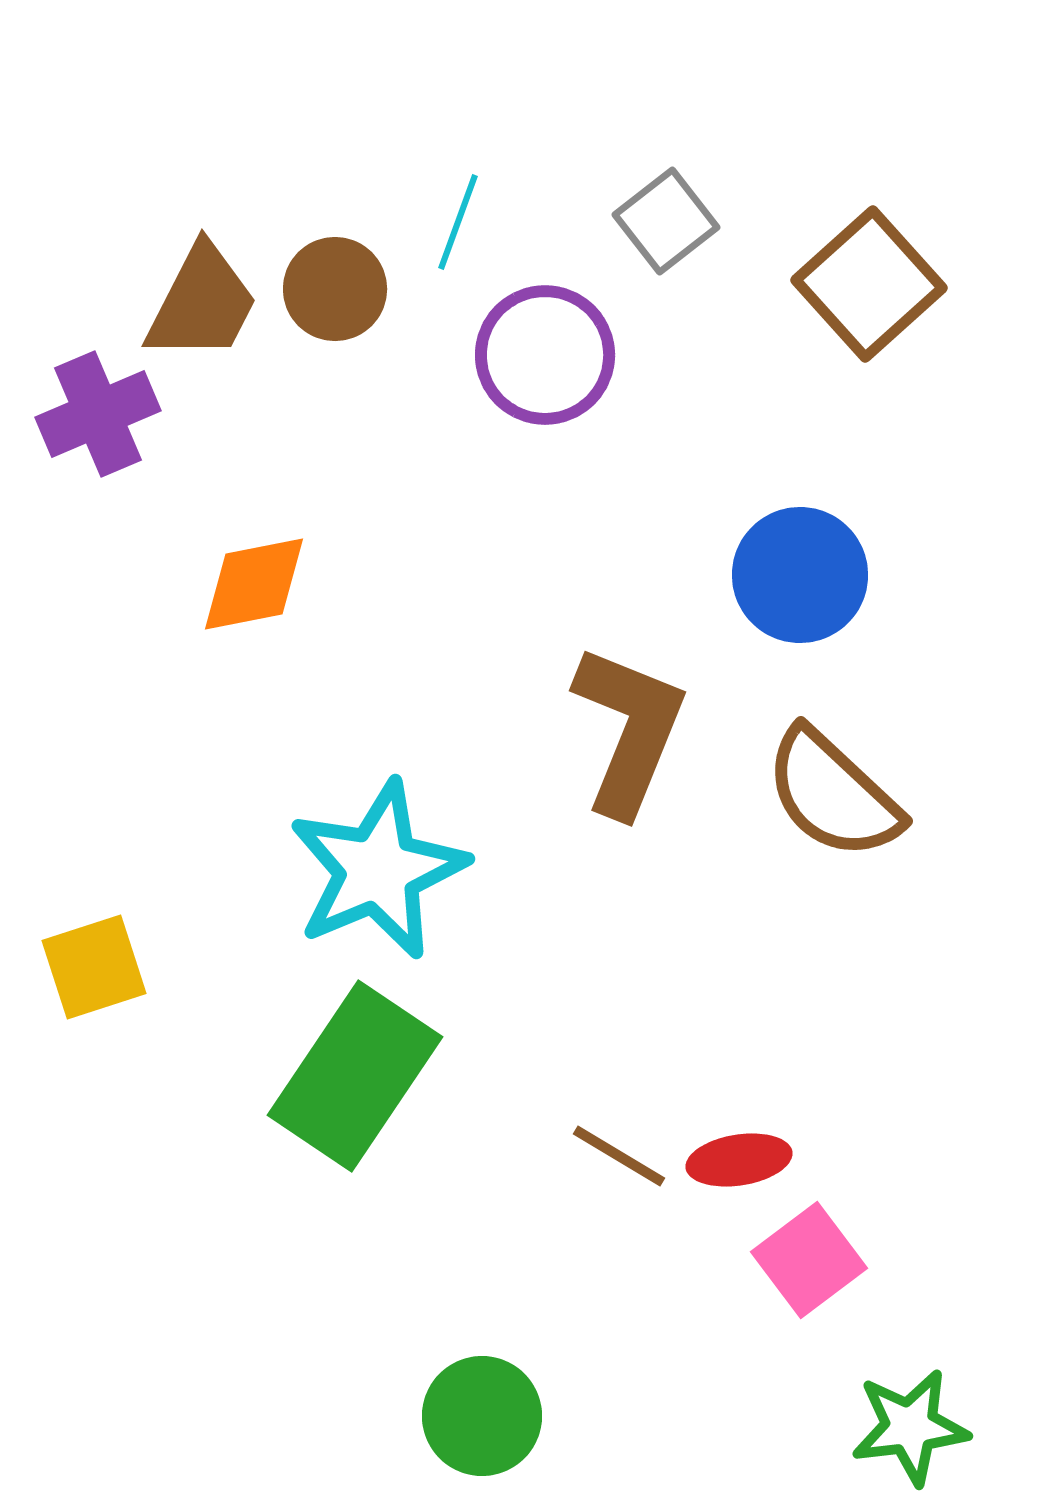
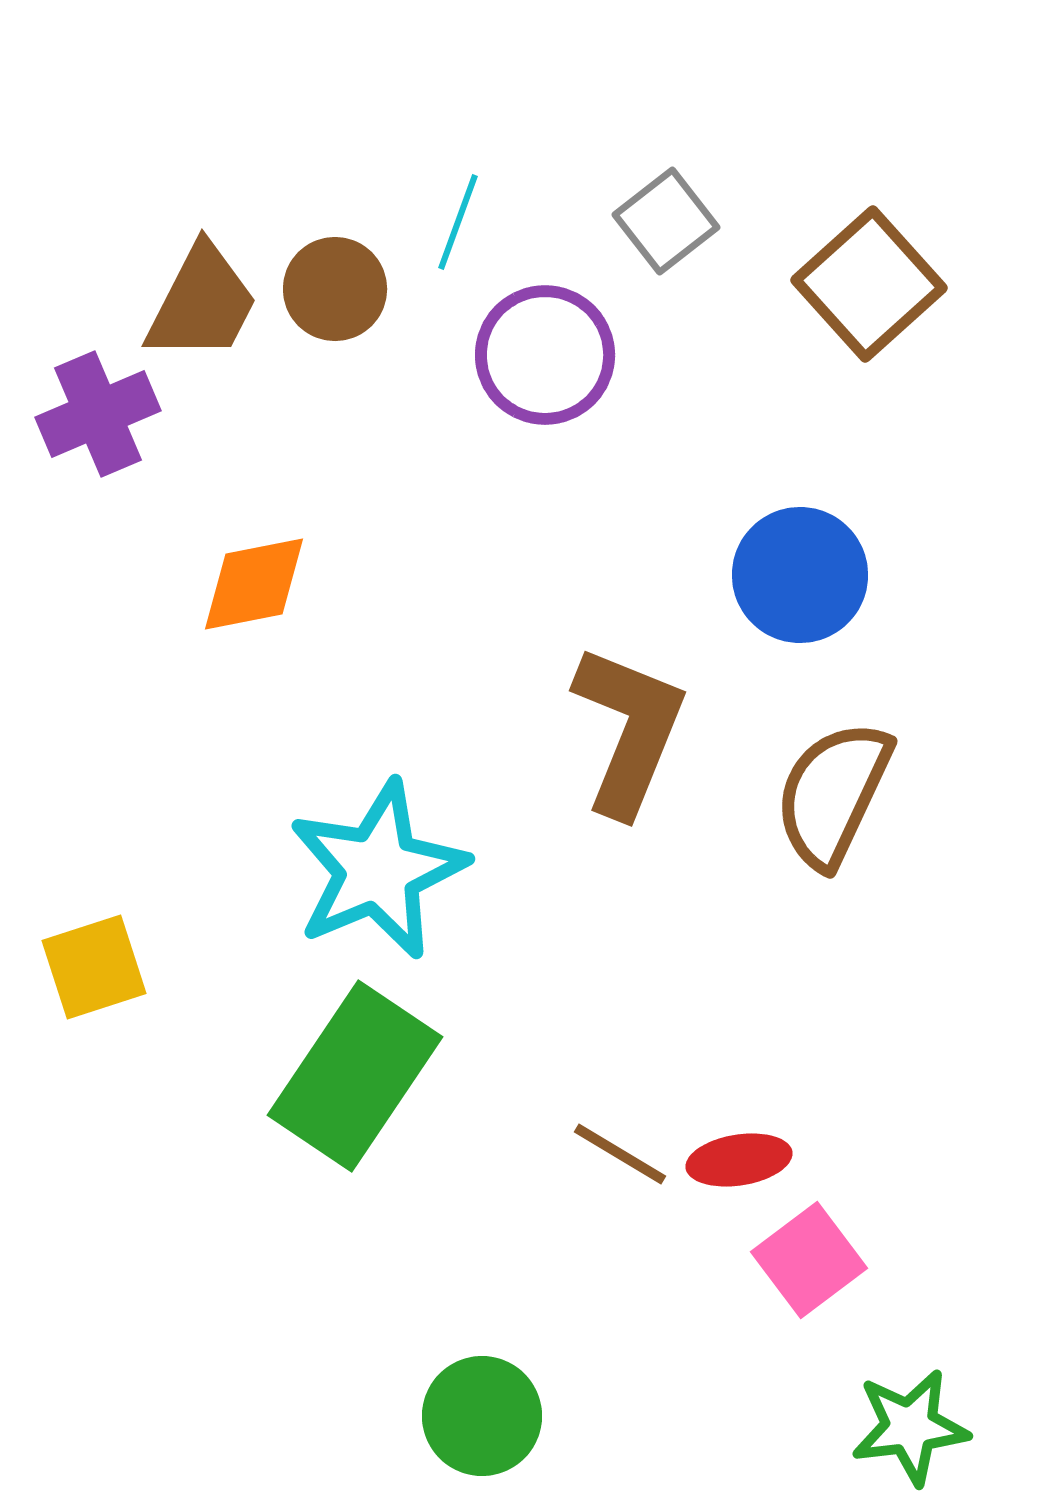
brown semicircle: rotated 72 degrees clockwise
brown line: moved 1 px right, 2 px up
